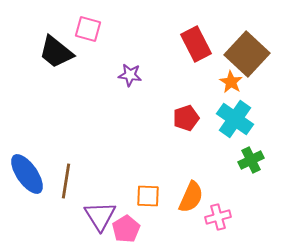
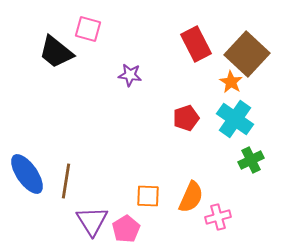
purple triangle: moved 8 px left, 5 px down
